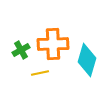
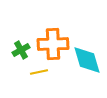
cyan diamond: rotated 32 degrees counterclockwise
yellow line: moved 1 px left, 1 px up
